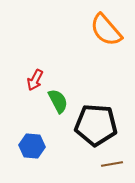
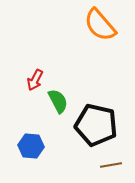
orange semicircle: moved 6 px left, 5 px up
black pentagon: rotated 9 degrees clockwise
blue hexagon: moved 1 px left
brown line: moved 1 px left, 1 px down
